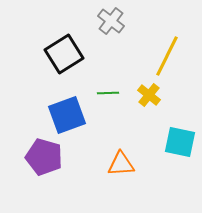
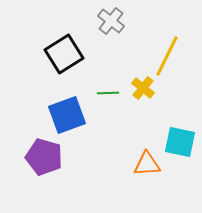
yellow cross: moved 6 px left, 7 px up
orange triangle: moved 26 px right
